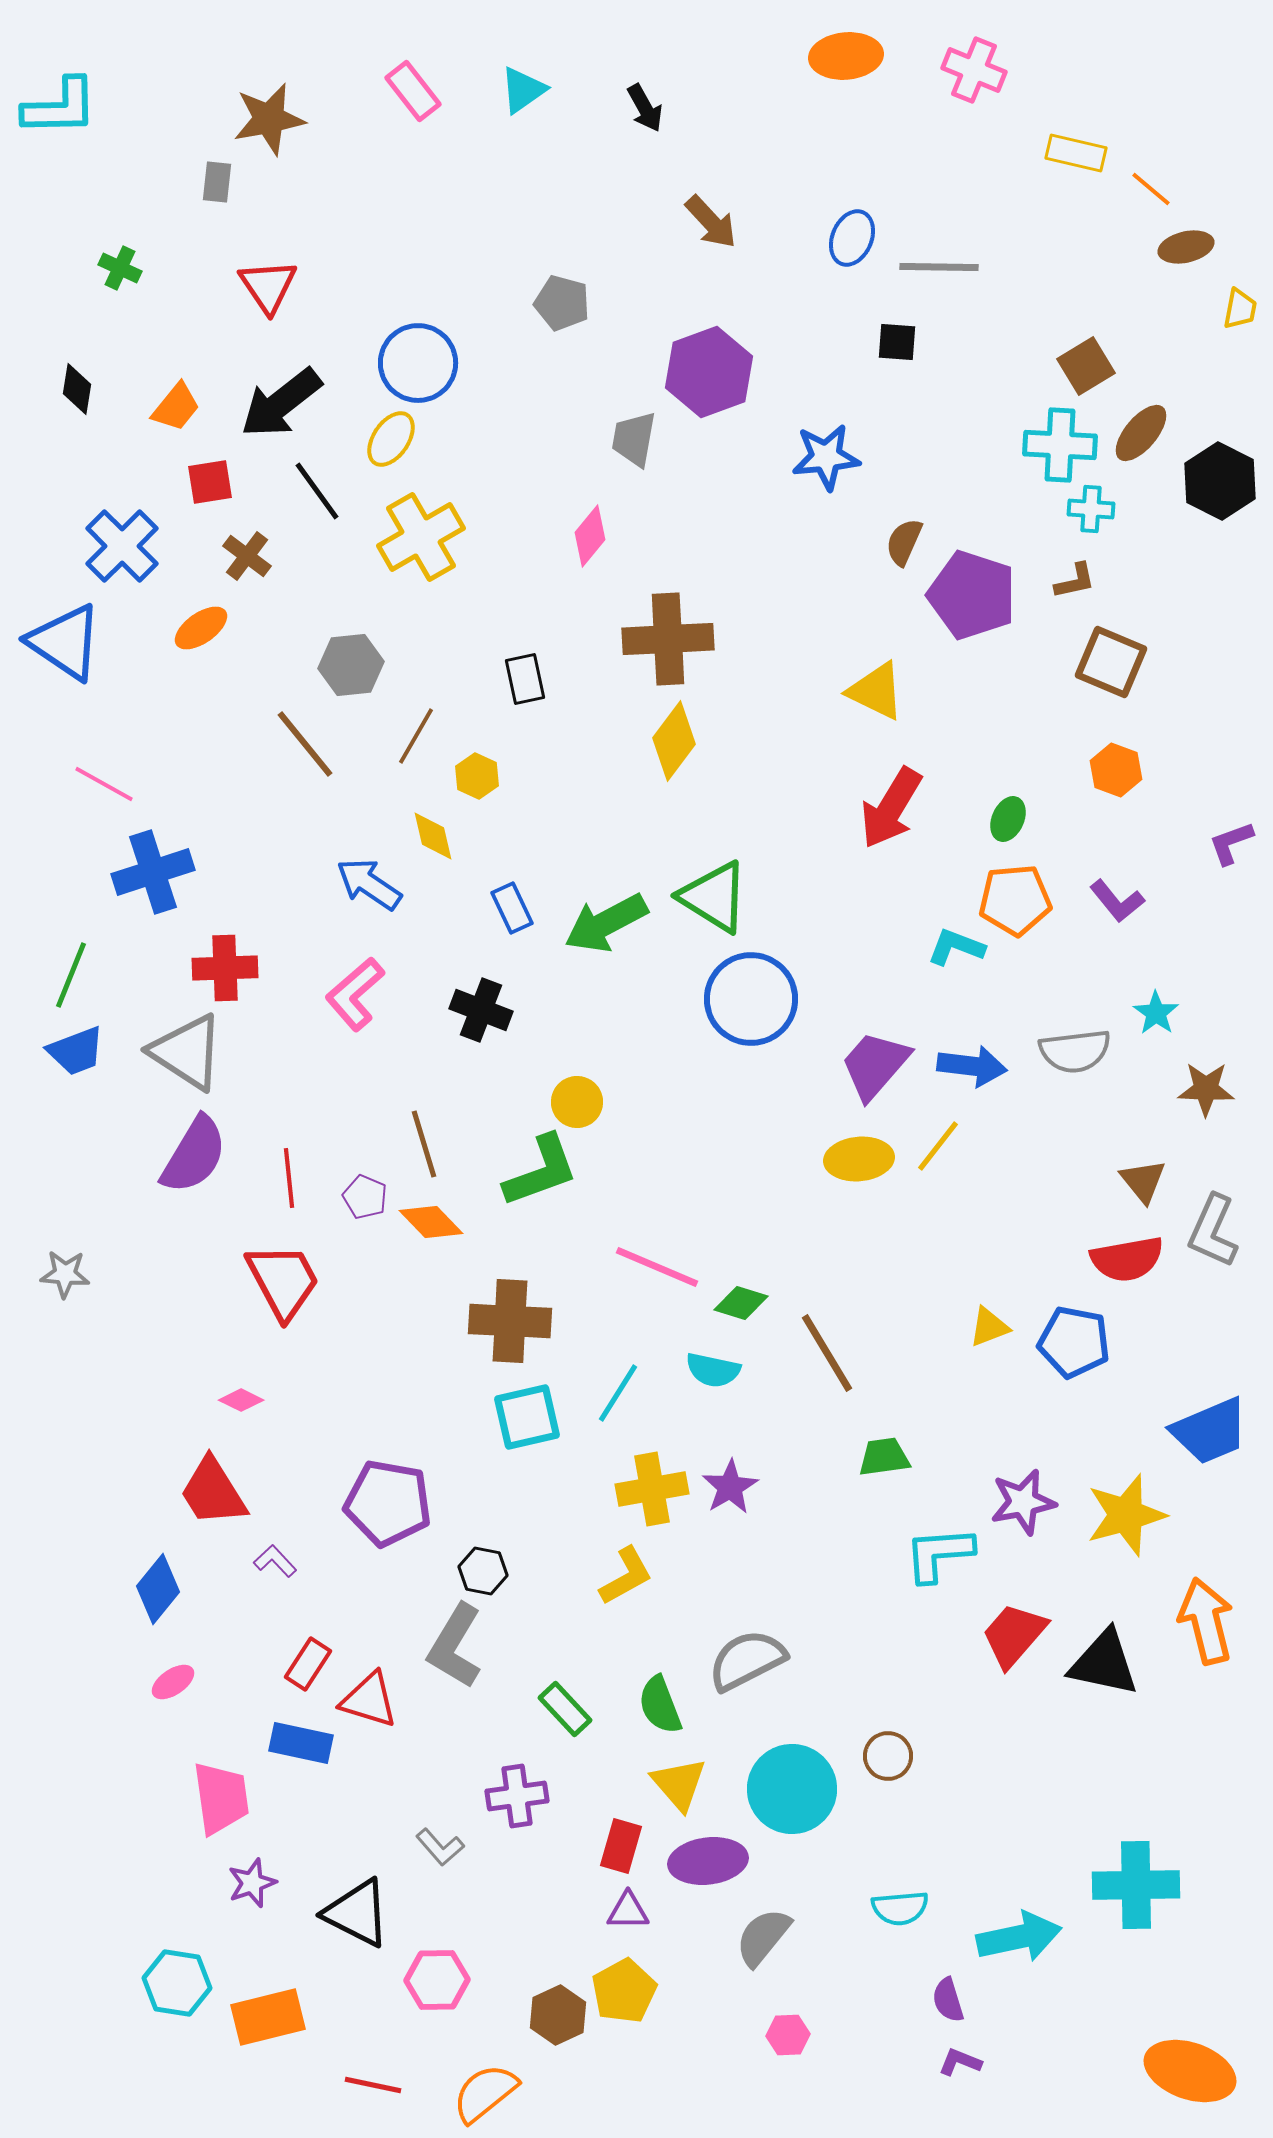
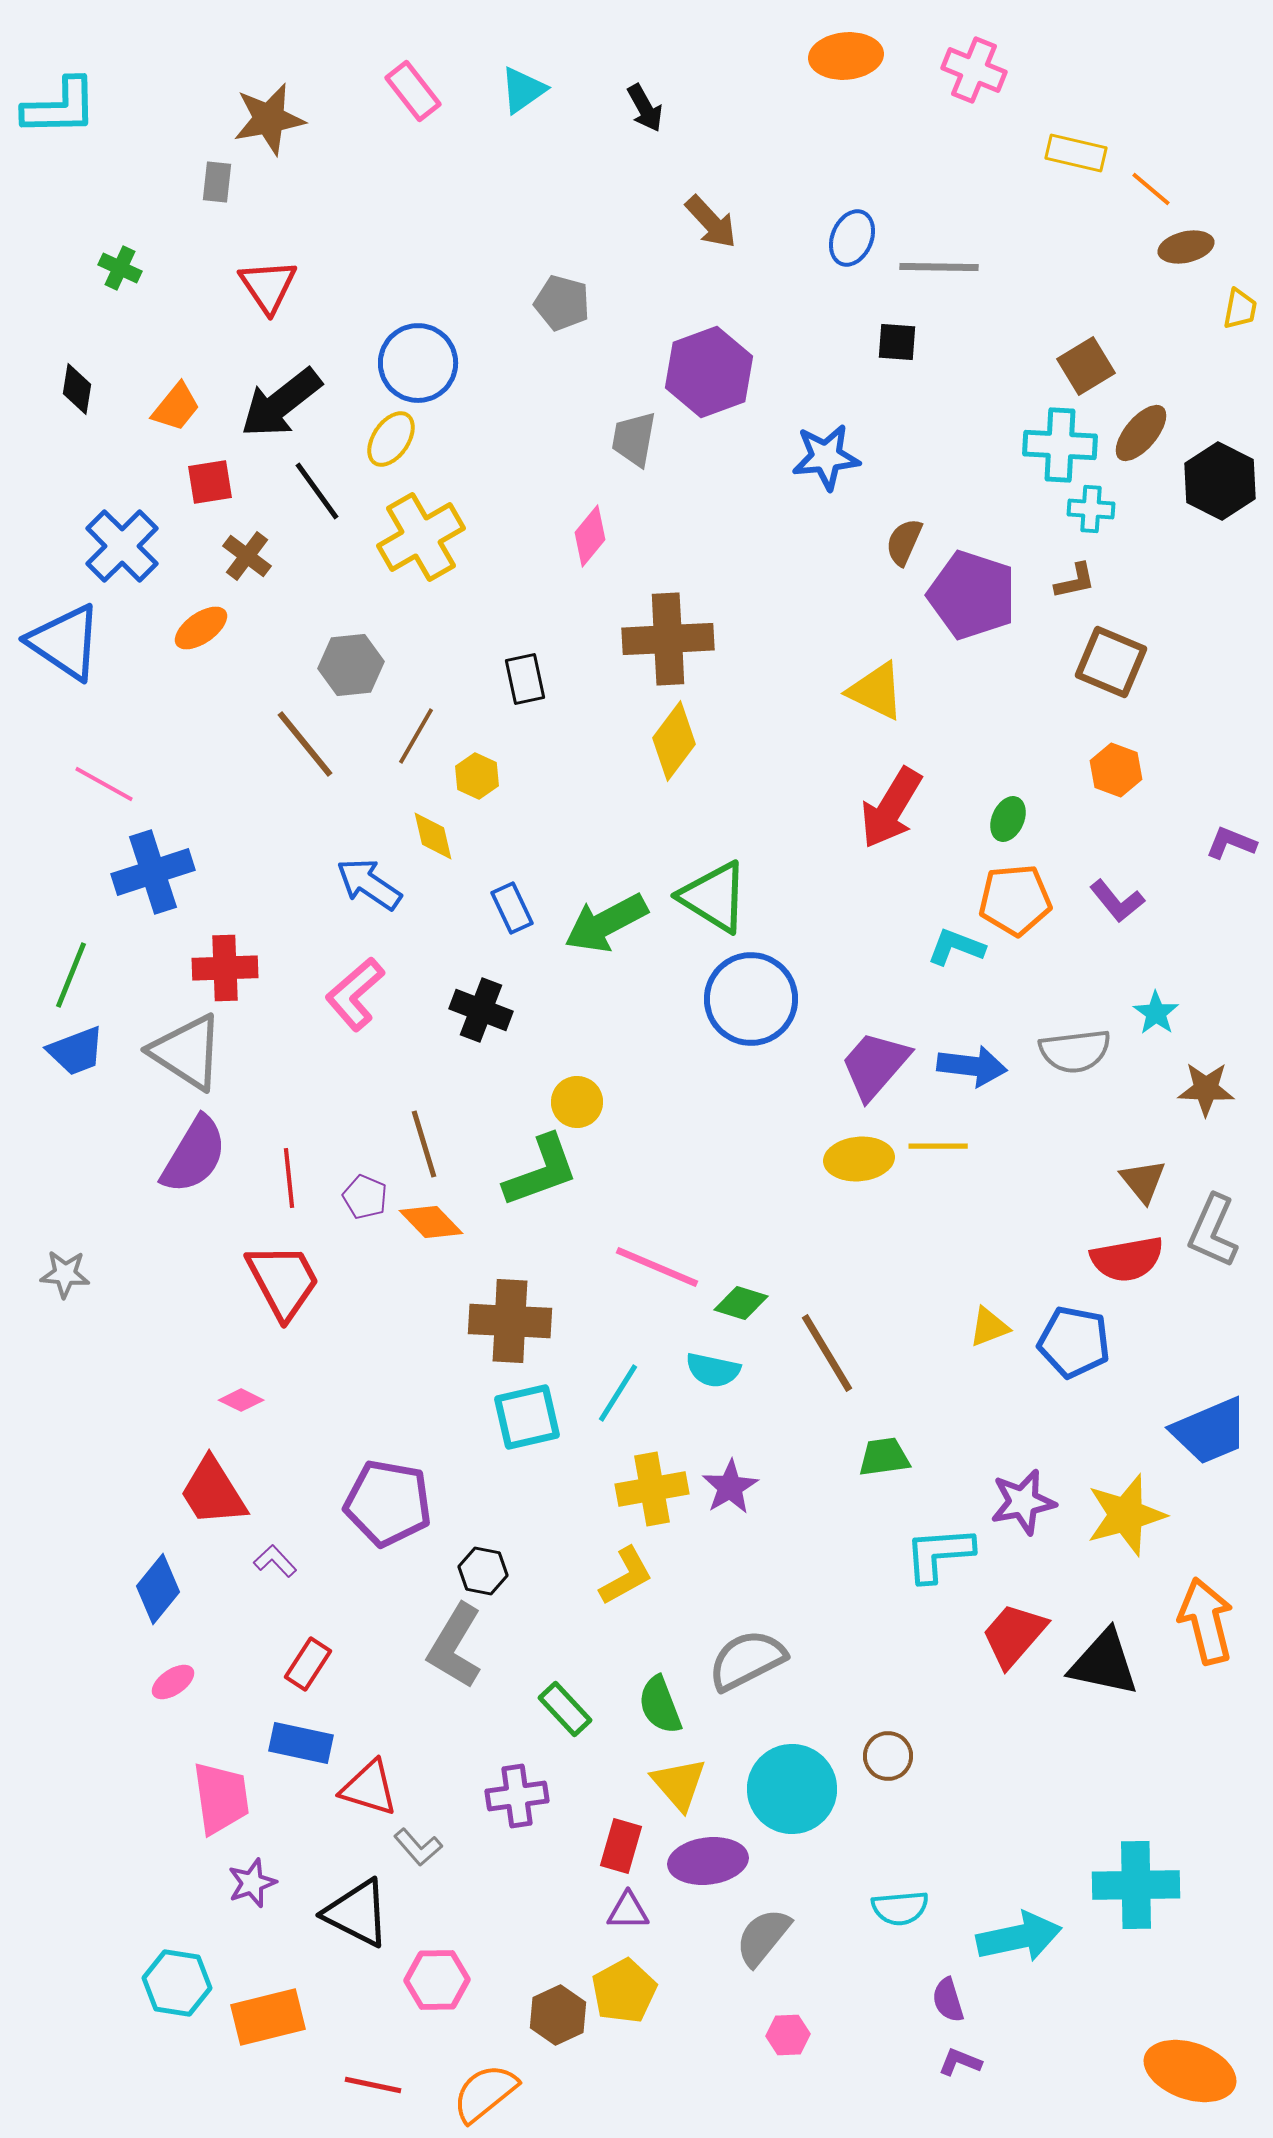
purple L-shape at (1231, 843): rotated 42 degrees clockwise
yellow line at (938, 1146): rotated 52 degrees clockwise
red triangle at (369, 1700): moved 88 px down
gray L-shape at (440, 1847): moved 22 px left
